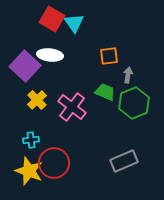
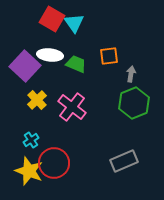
gray arrow: moved 3 px right, 1 px up
green trapezoid: moved 29 px left, 28 px up
cyan cross: rotated 28 degrees counterclockwise
